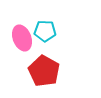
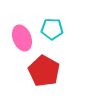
cyan pentagon: moved 7 px right, 2 px up
